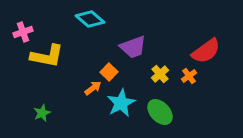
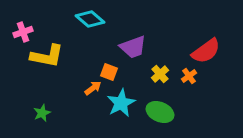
orange square: rotated 24 degrees counterclockwise
green ellipse: rotated 24 degrees counterclockwise
